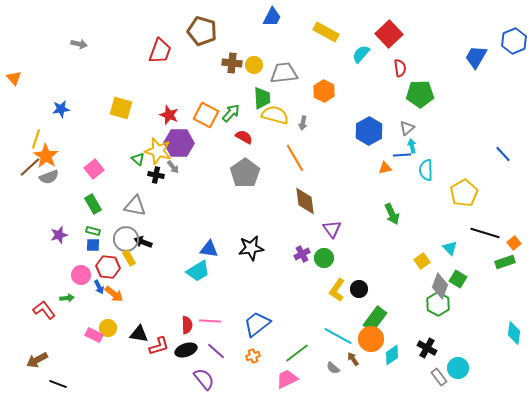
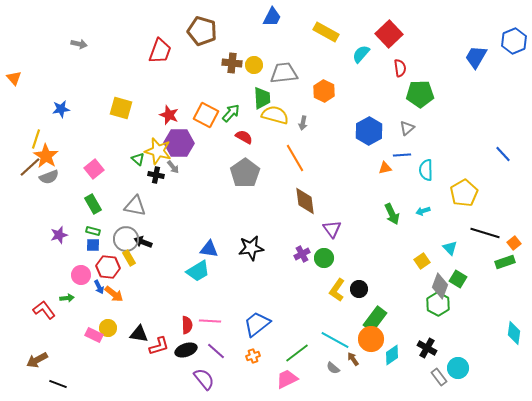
cyan arrow at (412, 146): moved 11 px right, 65 px down; rotated 96 degrees counterclockwise
cyan line at (338, 336): moved 3 px left, 4 px down
